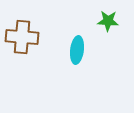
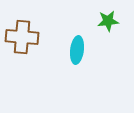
green star: rotated 10 degrees counterclockwise
